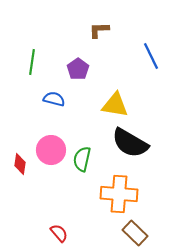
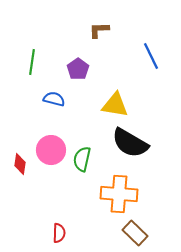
red semicircle: rotated 42 degrees clockwise
